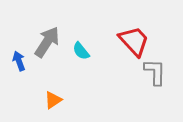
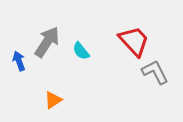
gray L-shape: rotated 28 degrees counterclockwise
